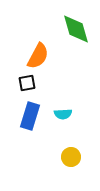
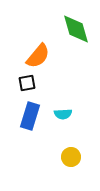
orange semicircle: rotated 12 degrees clockwise
